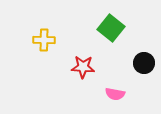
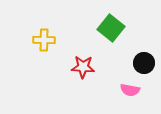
pink semicircle: moved 15 px right, 4 px up
